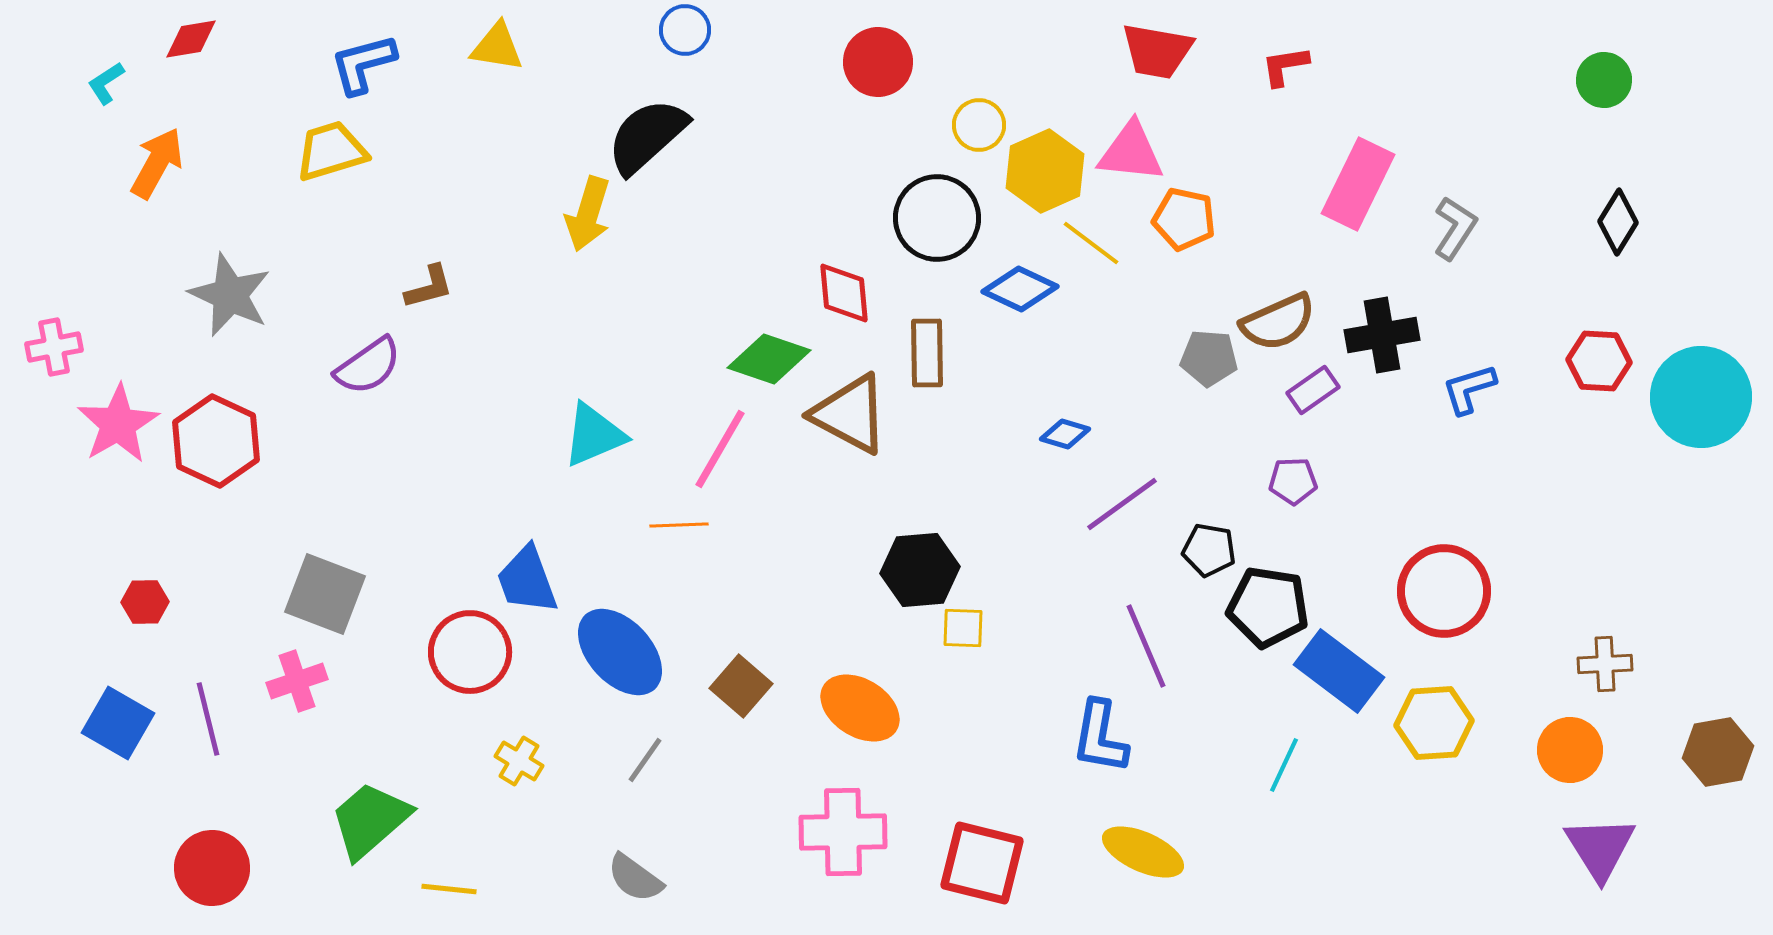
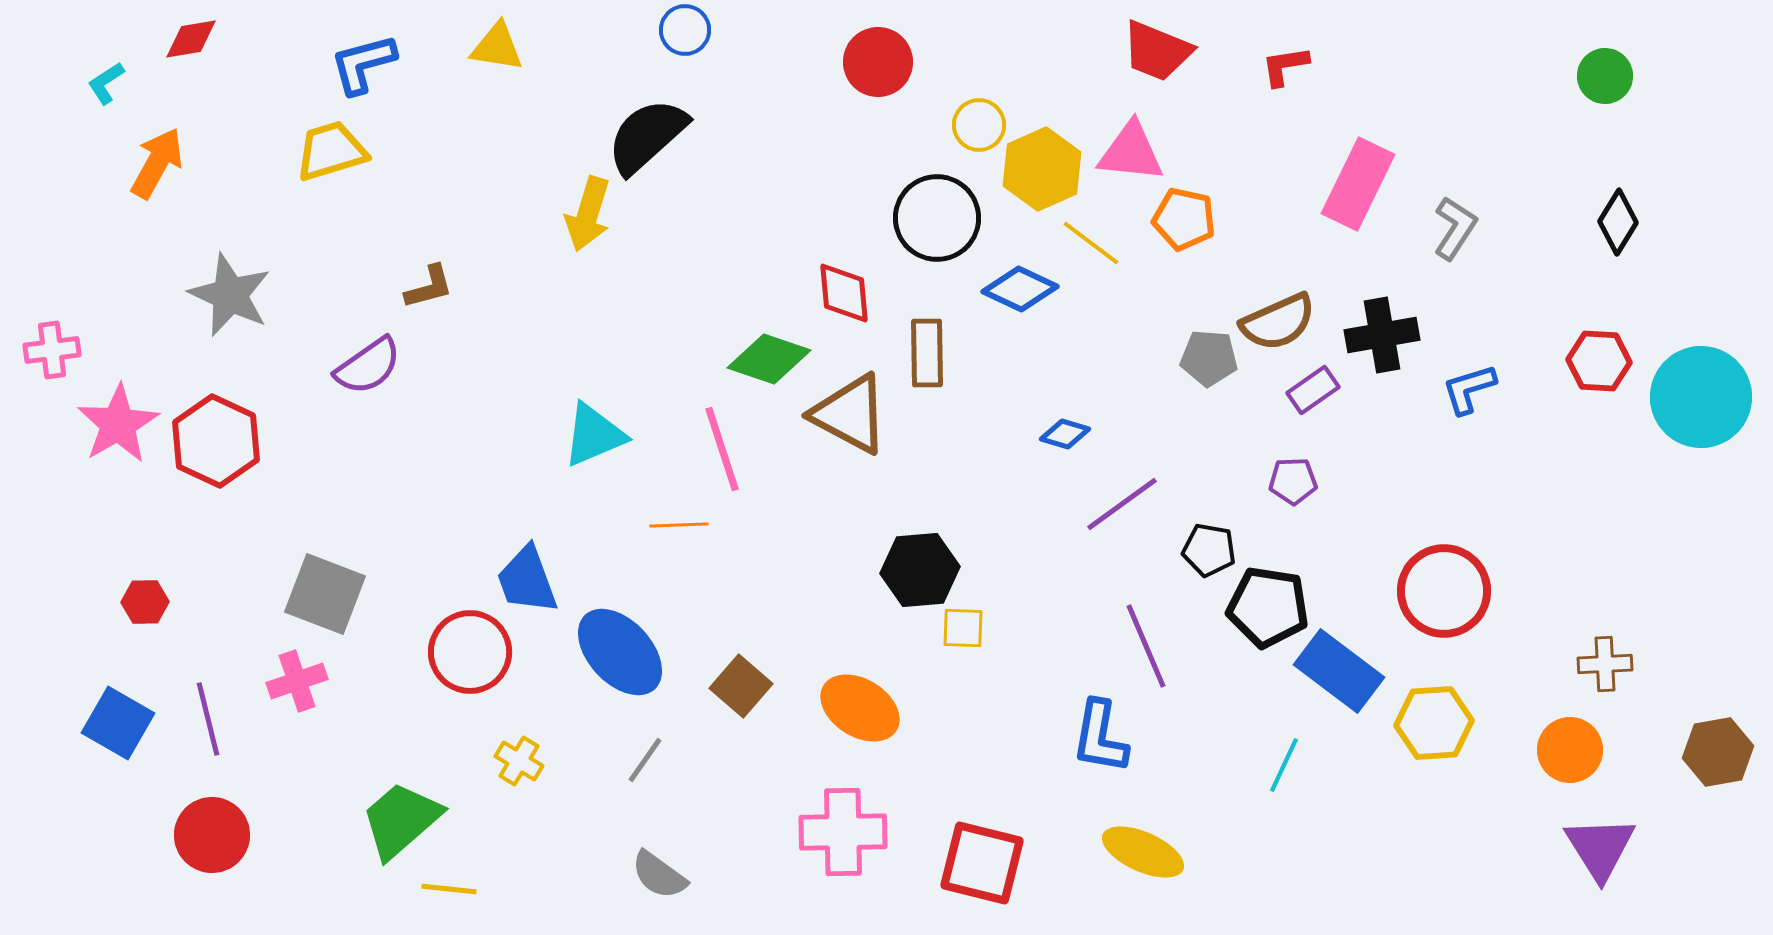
red trapezoid at (1157, 51): rotated 12 degrees clockwise
green circle at (1604, 80): moved 1 px right, 4 px up
yellow hexagon at (1045, 171): moved 3 px left, 2 px up
pink cross at (54, 347): moved 2 px left, 3 px down; rotated 4 degrees clockwise
pink line at (720, 449): moved 2 px right; rotated 48 degrees counterclockwise
green trapezoid at (370, 820): moved 31 px right
red circle at (212, 868): moved 33 px up
gray semicircle at (635, 878): moved 24 px right, 3 px up
